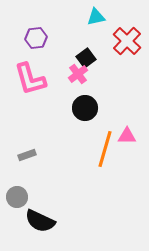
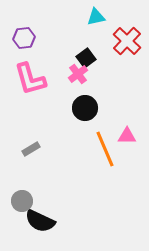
purple hexagon: moved 12 px left
orange line: rotated 39 degrees counterclockwise
gray rectangle: moved 4 px right, 6 px up; rotated 12 degrees counterclockwise
gray circle: moved 5 px right, 4 px down
